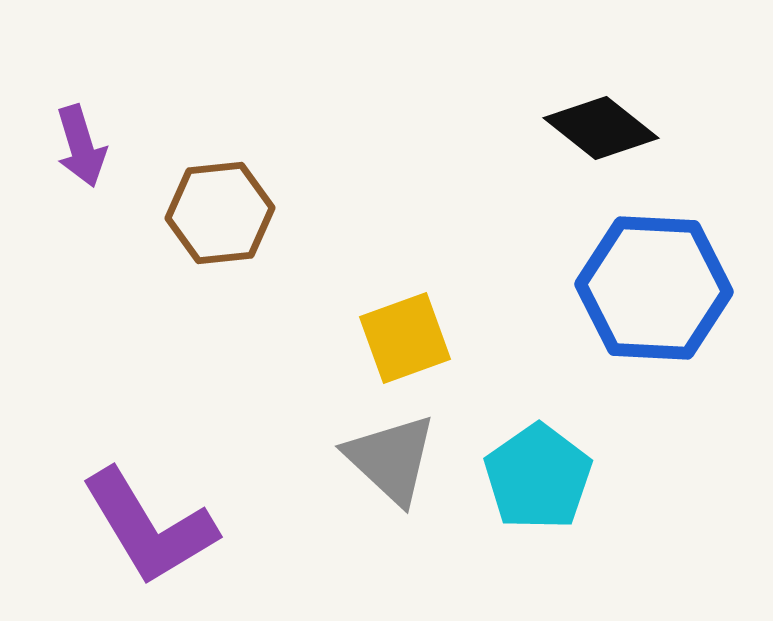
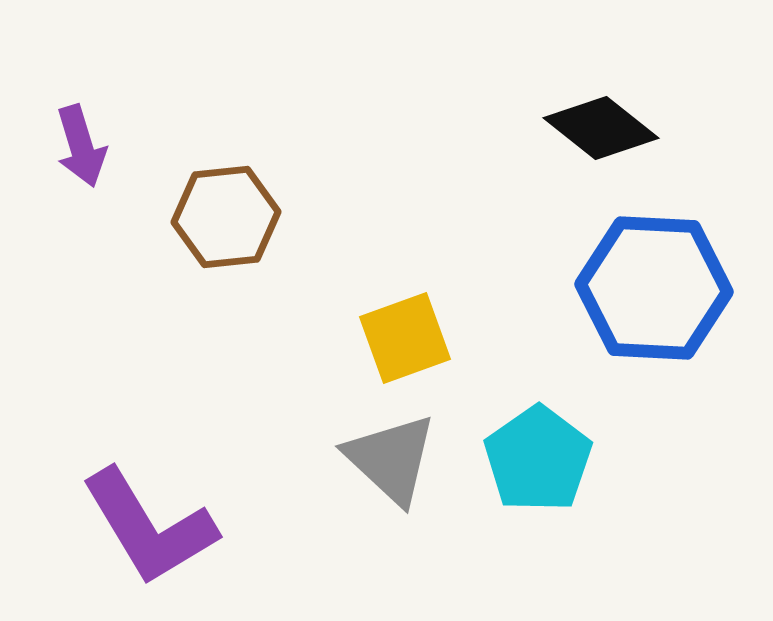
brown hexagon: moved 6 px right, 4 px down
cyan pentagon: moved 18 px up
